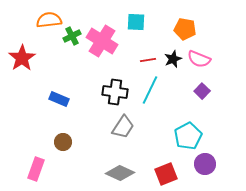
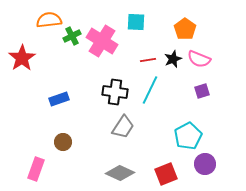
orange pentagon: rotated 25 degrees clockwise
purple square: rotated 28 degrees clockwise
blue rectangle: rotated 42 degrees counterclockwise
